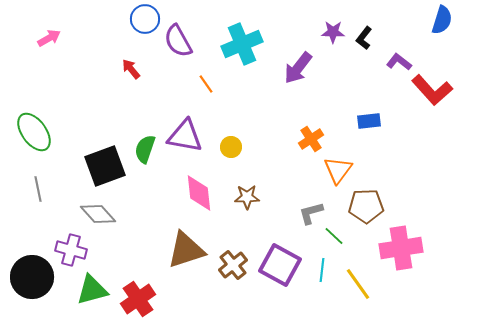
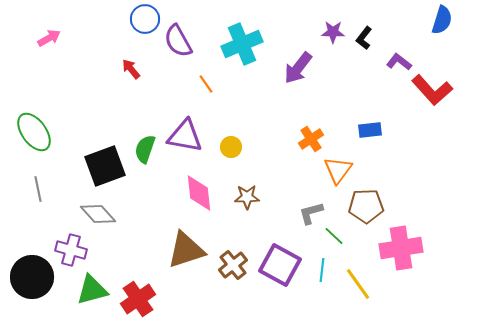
blue rectangle: moved 1 px right, 9 px down
